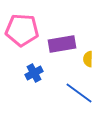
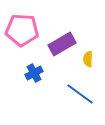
purple rectangle: rotated 20 degrees counterclockwise
blue line: moved 1 px right, 1 px down
